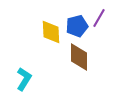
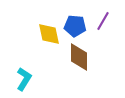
purple line: moved 4 px right, 3 px down
blue pentagon: moved 2 px left; rotated 20 degrees clockwise
yellow diamond: moved 2 px left, 2 px down; rotated 10 degrees counterclockwise
